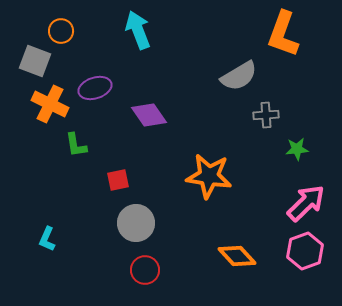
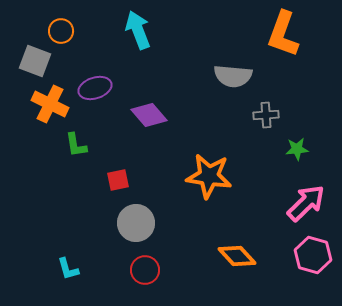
gray semicircle: moved 6 px left; rotated 36 degrees clockwise
purple diamond: rotated 6 degrees counterclockwise
cyan L-shape: moved 21 px right, 30 px down; rotated 40 degrees counterclockwise
pink hexagon: moved 8 px right, 4 px down; rotated 24 degrees counterclockwise
